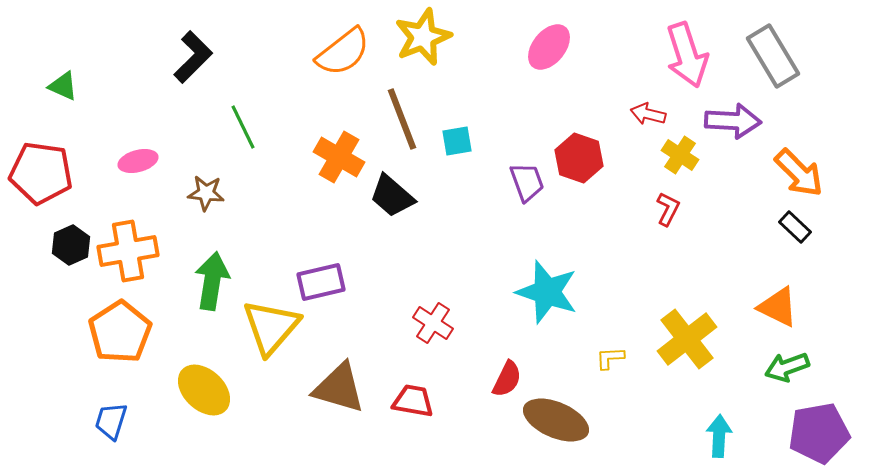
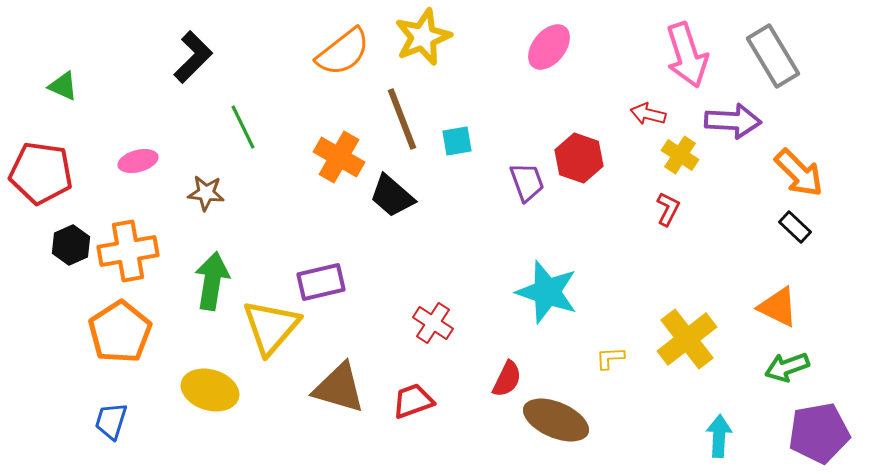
yellow ellipse at (204, 390): moved 6 px right; rotated 26 degrees counterclockwise
red trapezoid at (413, 401): rotated 30 degrees counterclockwise
